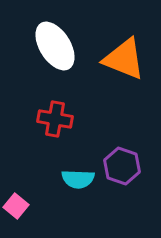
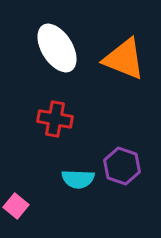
white ellipse: moved 2 px right, 2 px down
